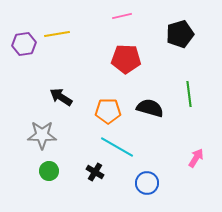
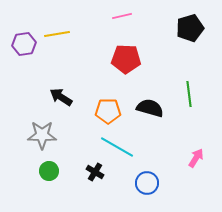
black pentagon: moved 10 px right, 6 px up
